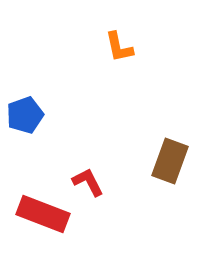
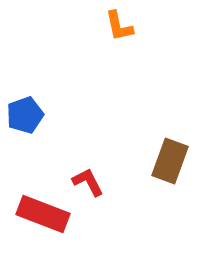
orange L-shape: moved 21 px up
